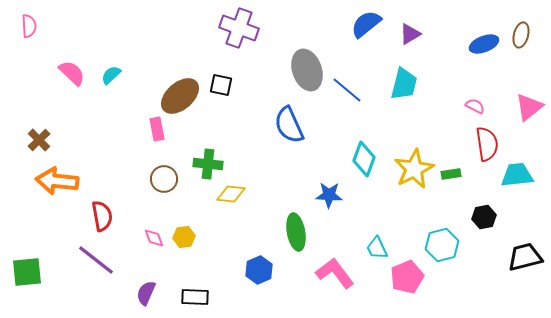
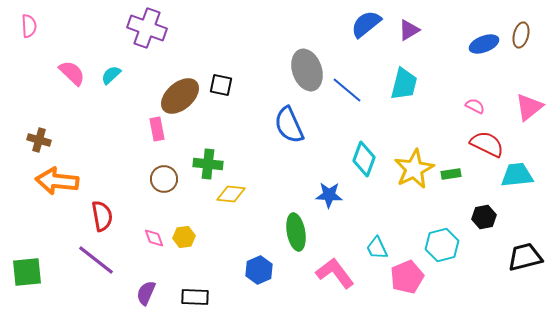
purple cross at (239, 28): moved 92 px left
purple triangle at (410, 34): moved 1 px left, 4 px up
brown cross at (39, 140): rotated 30 degrees counterclockwise
red semicircle at (487, 144): rotated 56 degrees counterclockwise
